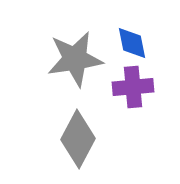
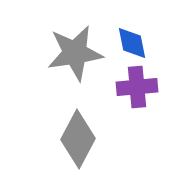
gray star: moved 6 px up
purple cross: moved 4 px right
